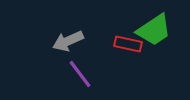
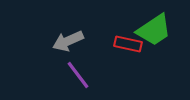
purple line: moved 2 px left, 1 px down
